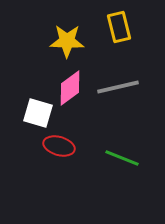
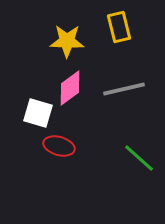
gray line: moved 6 px right, 2 px down
green line: moved 17 px right; rotated 20 degrees clockwise
